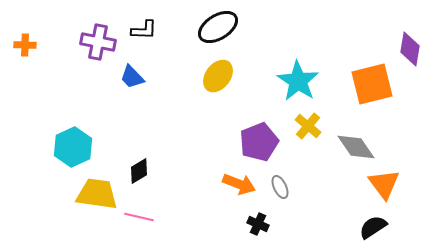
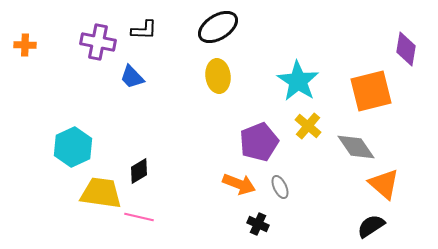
purple diamond: moved 4 px left
yellow ellipse: rotated 44 degrees counterclockwise
orange square: moved 1 px left, 7 px down
orange triangle: rotated 12 degrees counterclockwise
yellow trapezoid: moved 4 px right, 1 px up
black semicircle: moved 2 px left, 1 px up
